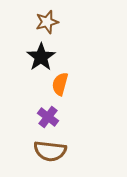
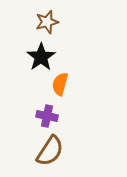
purple cross: moved 1 px left, 1 px up; rotated 25 degrees counterclockwise
brown semicircle: rotated 64 degrees counterclockwise
